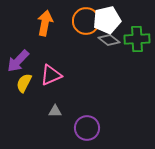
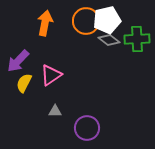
pink triangle: rotated 10 degrees counterclockwise
